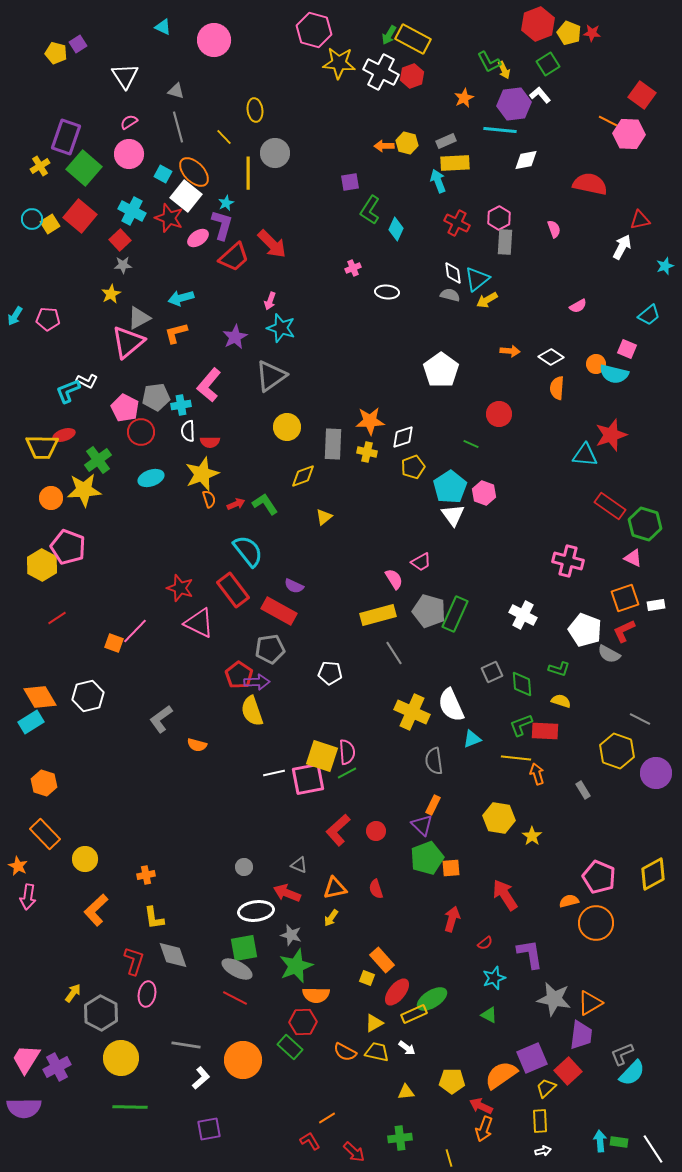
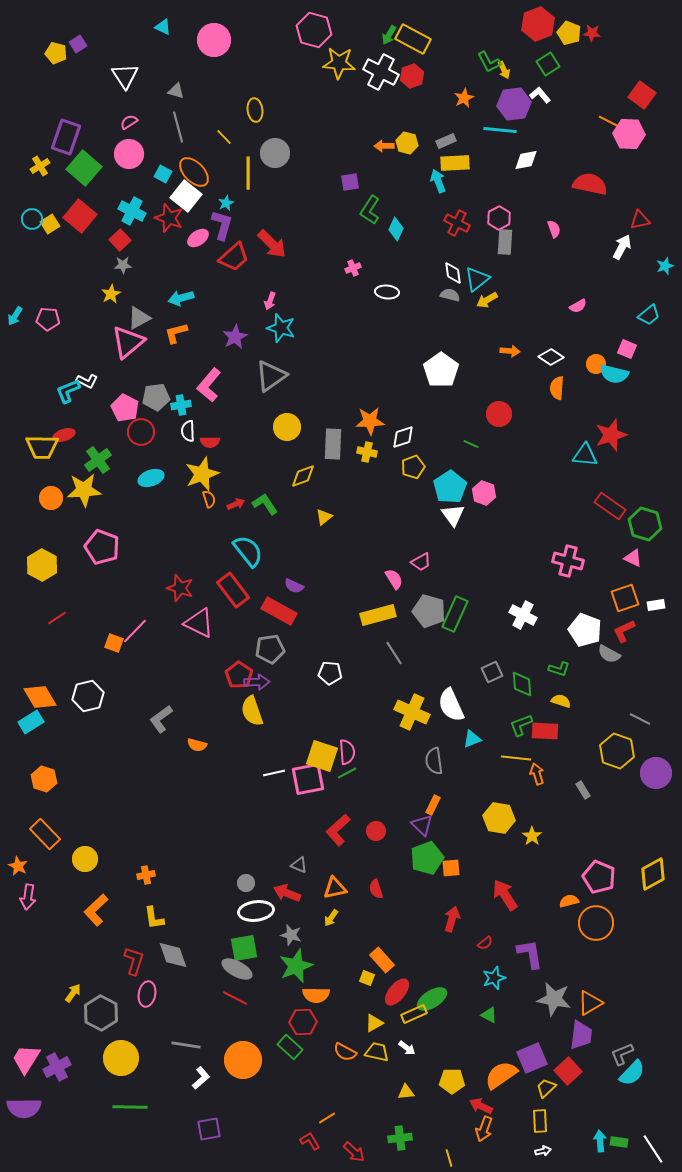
pink pentagon at (68, 547): moved 34 px right
orange hexagon at (44, 783): moved 4 px up
gray circle at (244, 867): moved 2 px right, 16 px down
